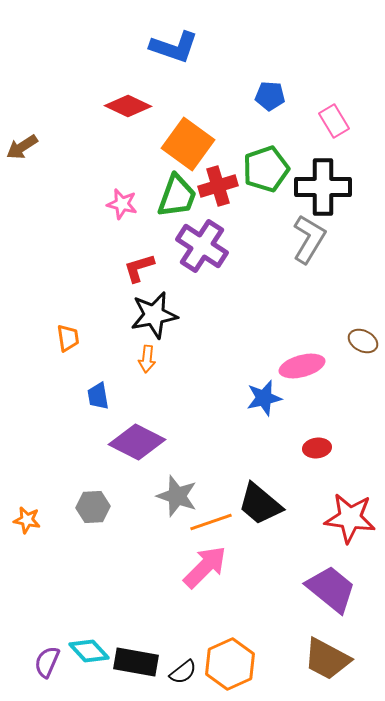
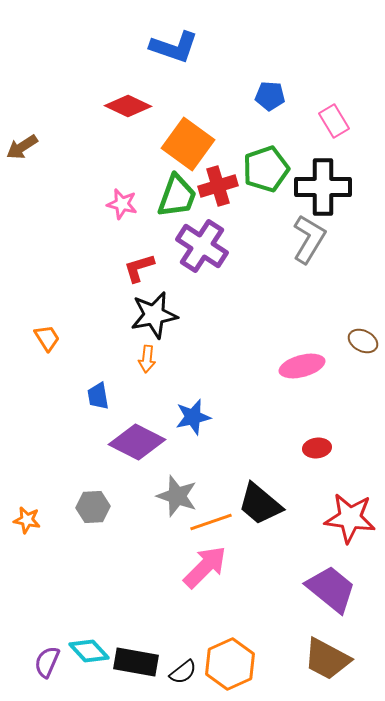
orange trapezoid: moved 21 px left; rotated 24 degrees counterclockwise
blue star: moved 71 px left, 19 px down
